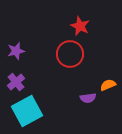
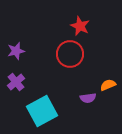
cyan square: moved 15 px right
